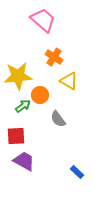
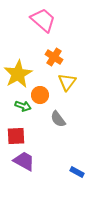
yellow star: moved 2 px up; rotated 24 degrees counterclockwise
yellow triangle: moved 2 px left, 1 px down; rotated 36 degrees clockwise
green arrow: rotated 56 degrees clockwise
blue rectangle: rotated 16 degrees counterclockwise
